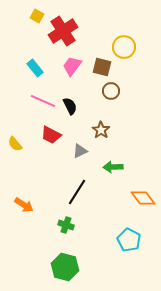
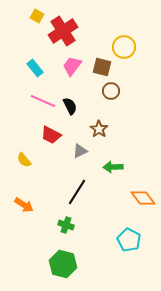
brown star: moved 2 px left, 1 px up
yellow semicircle: moved 9 px right, 16 px down
green hexagon: moved 2 px left, 3 px up
